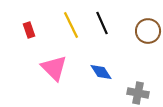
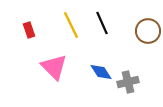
pink triangle: moved 1 px up
gray cross: moved 10 px left, 11 px up; rotated 25 degrees counterclockwise
